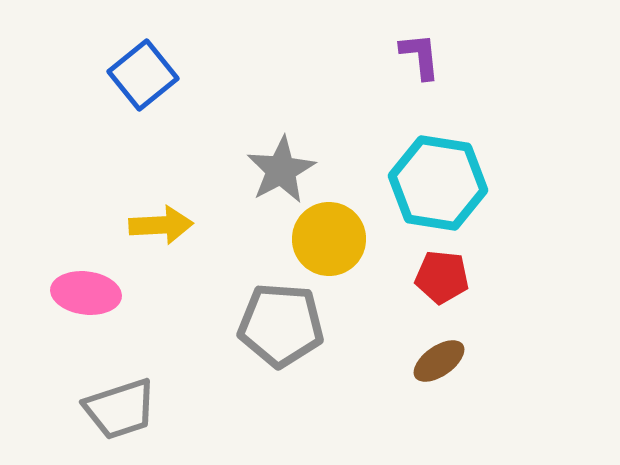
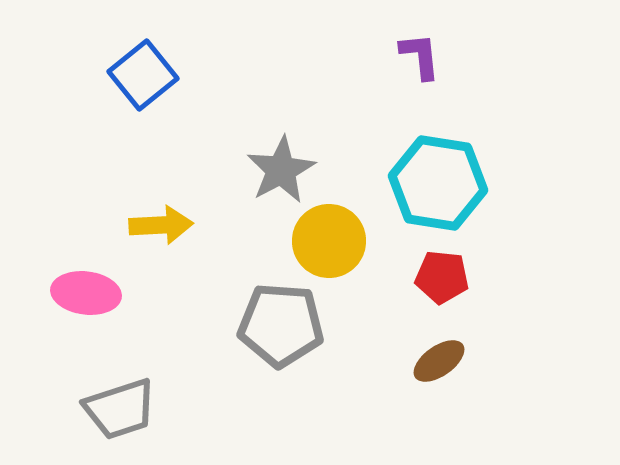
yellow circle: moved 2 px down
